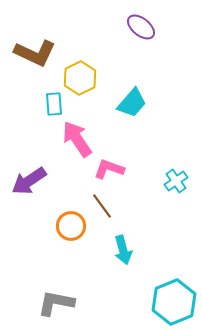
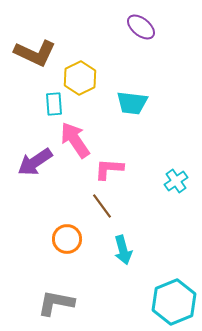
cyan trapezoid: rotated 56 degrees clockwise
pink arrow: moved 2 px left, 1 px down
pink L-shape: rotated 16 degrees counterclockwise
purple arrow: moved 6 px right, 19 px up
orange circle: moved 4 px left, 13 px down
